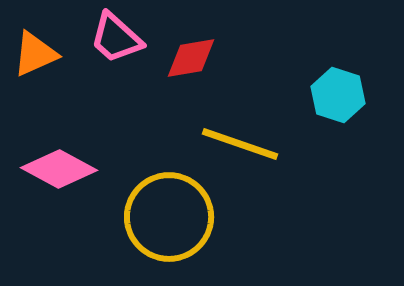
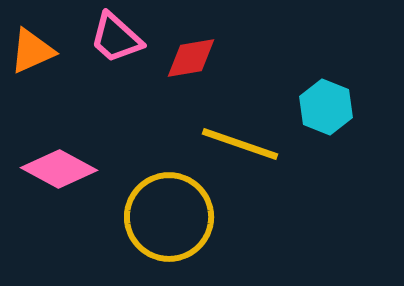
orange triangle: moved 3 px left, 3 px up
cyan hexagon: moved 12 px left, 12 px down; rotated 4 degrees clockwise
